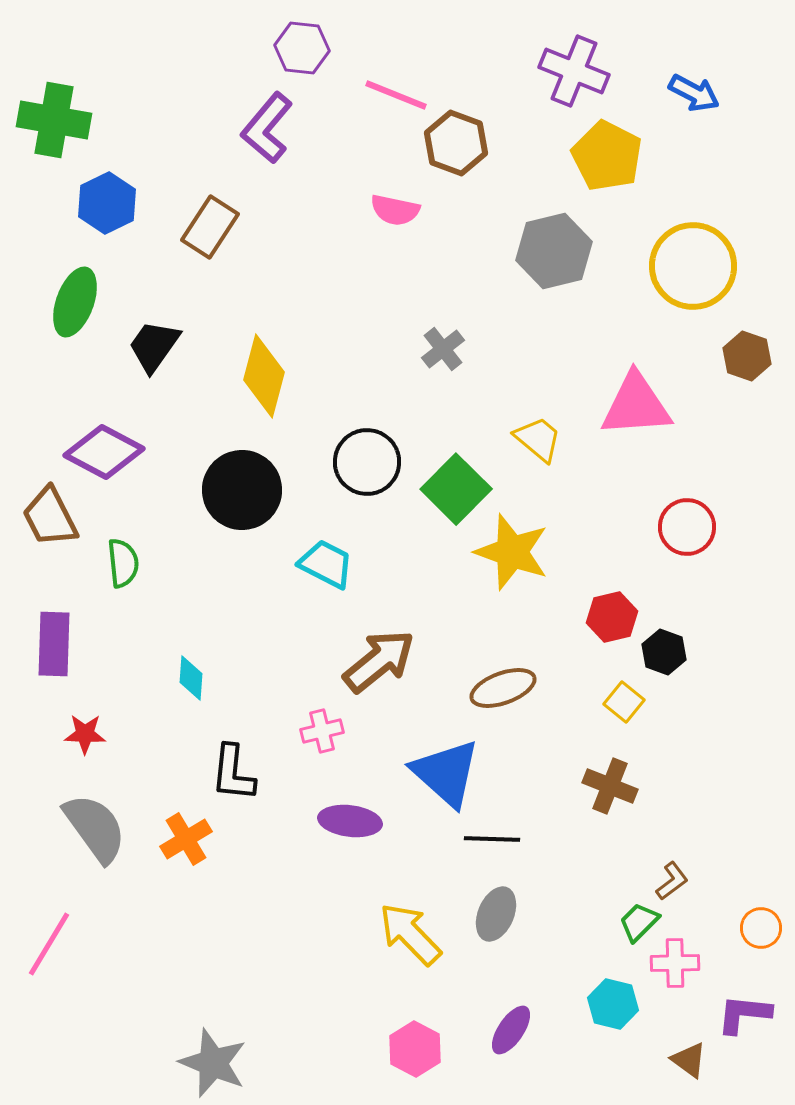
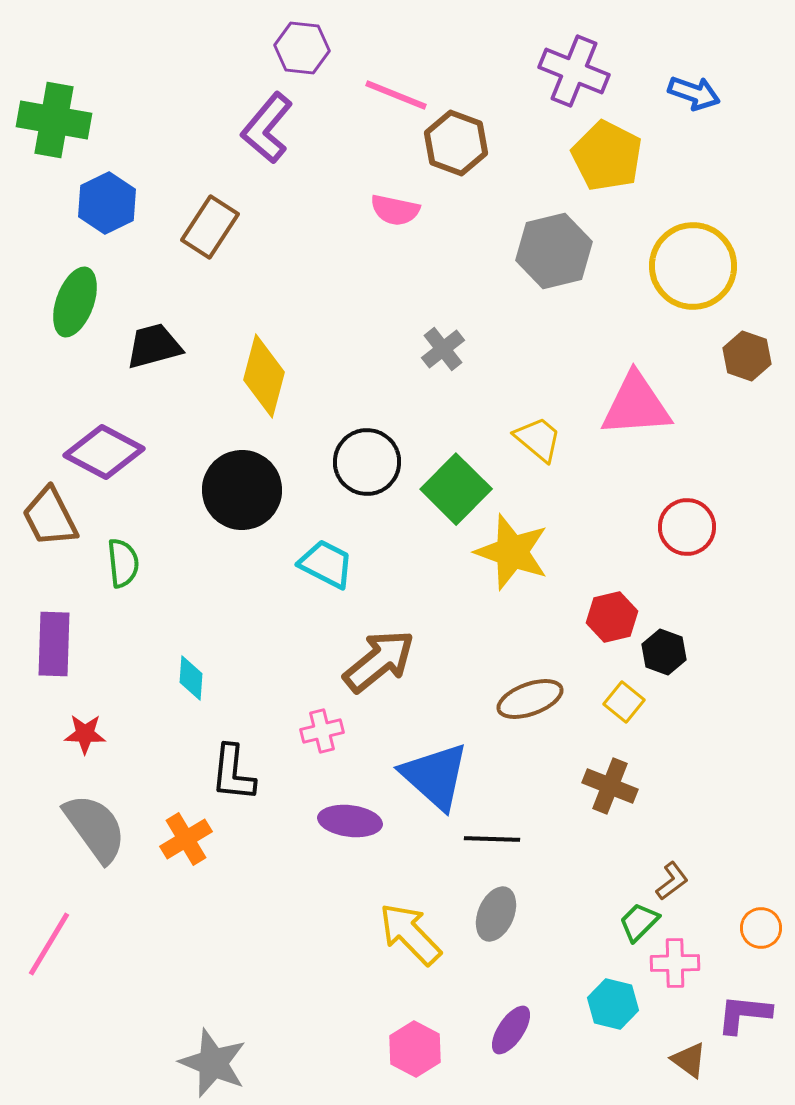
blue arrow at (694, 93): rotated 9 degrees counterclockwise
black trapezoid at (154, 346): rotated 40 degrees clockwise
brown ellipse at (503, 688): moved 27 px right, 11 px down
blue triangle at (446, 773): moved 11 px left, 3 px down
